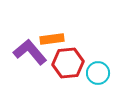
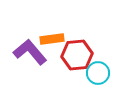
red hexagon: moved 9 px right, 8 px up
